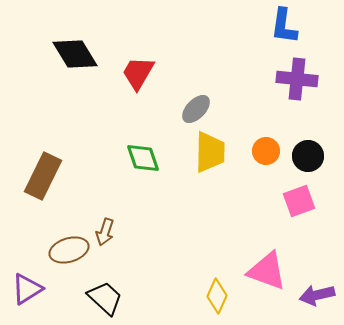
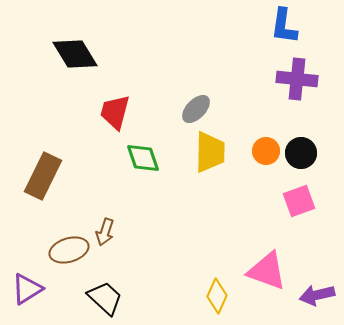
red trapezoid: moved 23 px left, 39 px down; rotated 15 degrees counterclockwise
black circle: moved 7 px left, 3 px up
